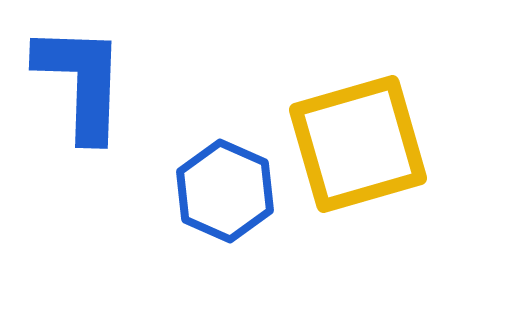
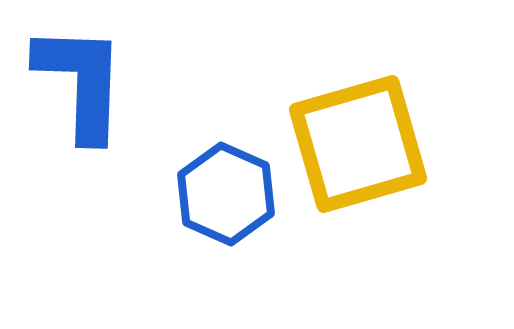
blue hexagon: moved 1 px right, 3 px down
